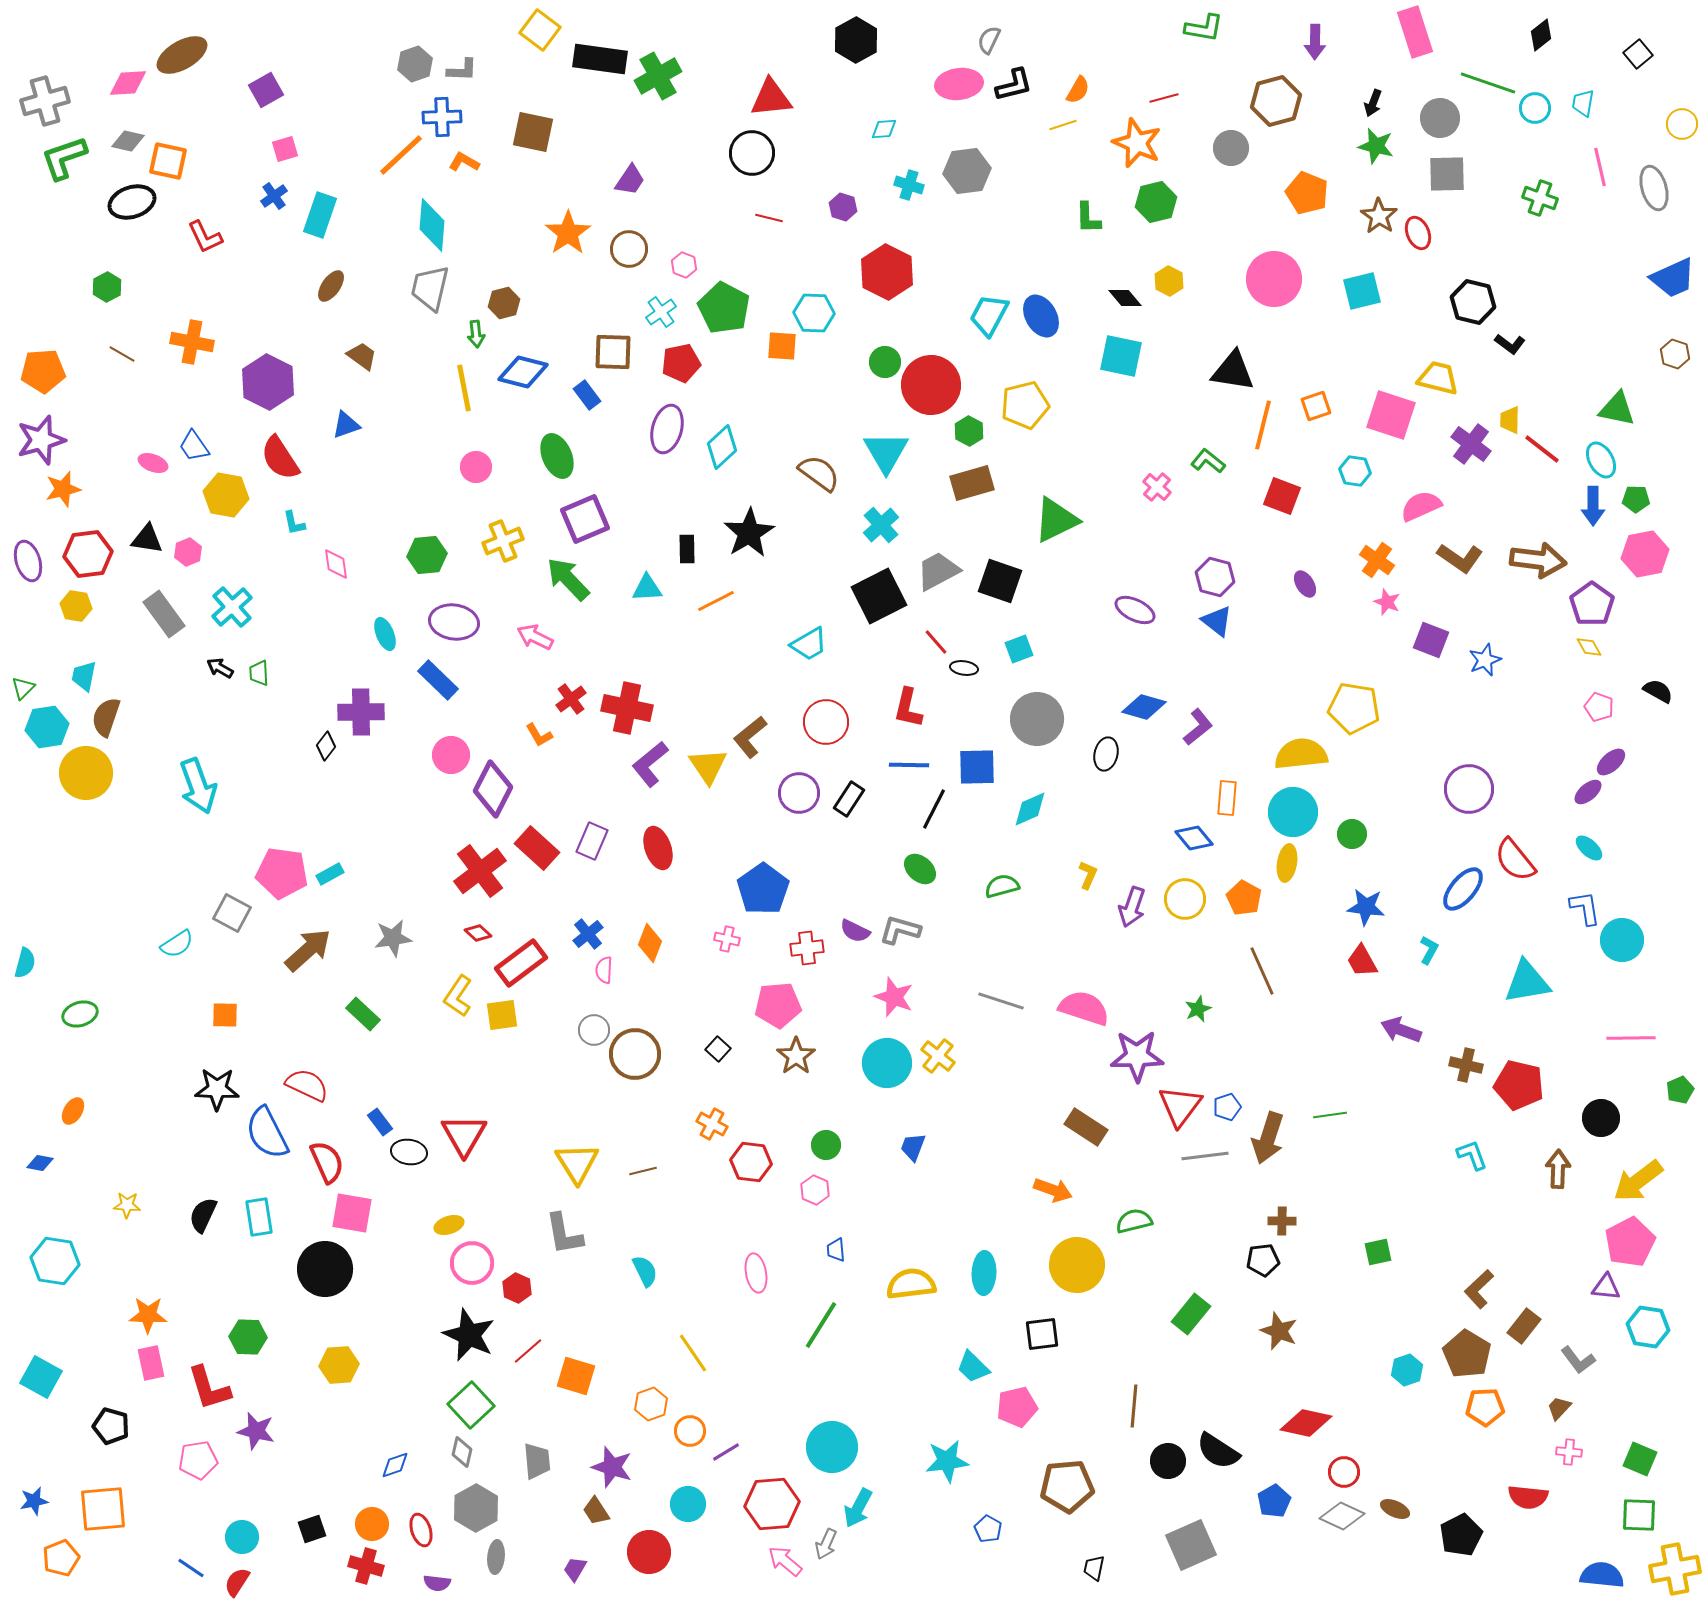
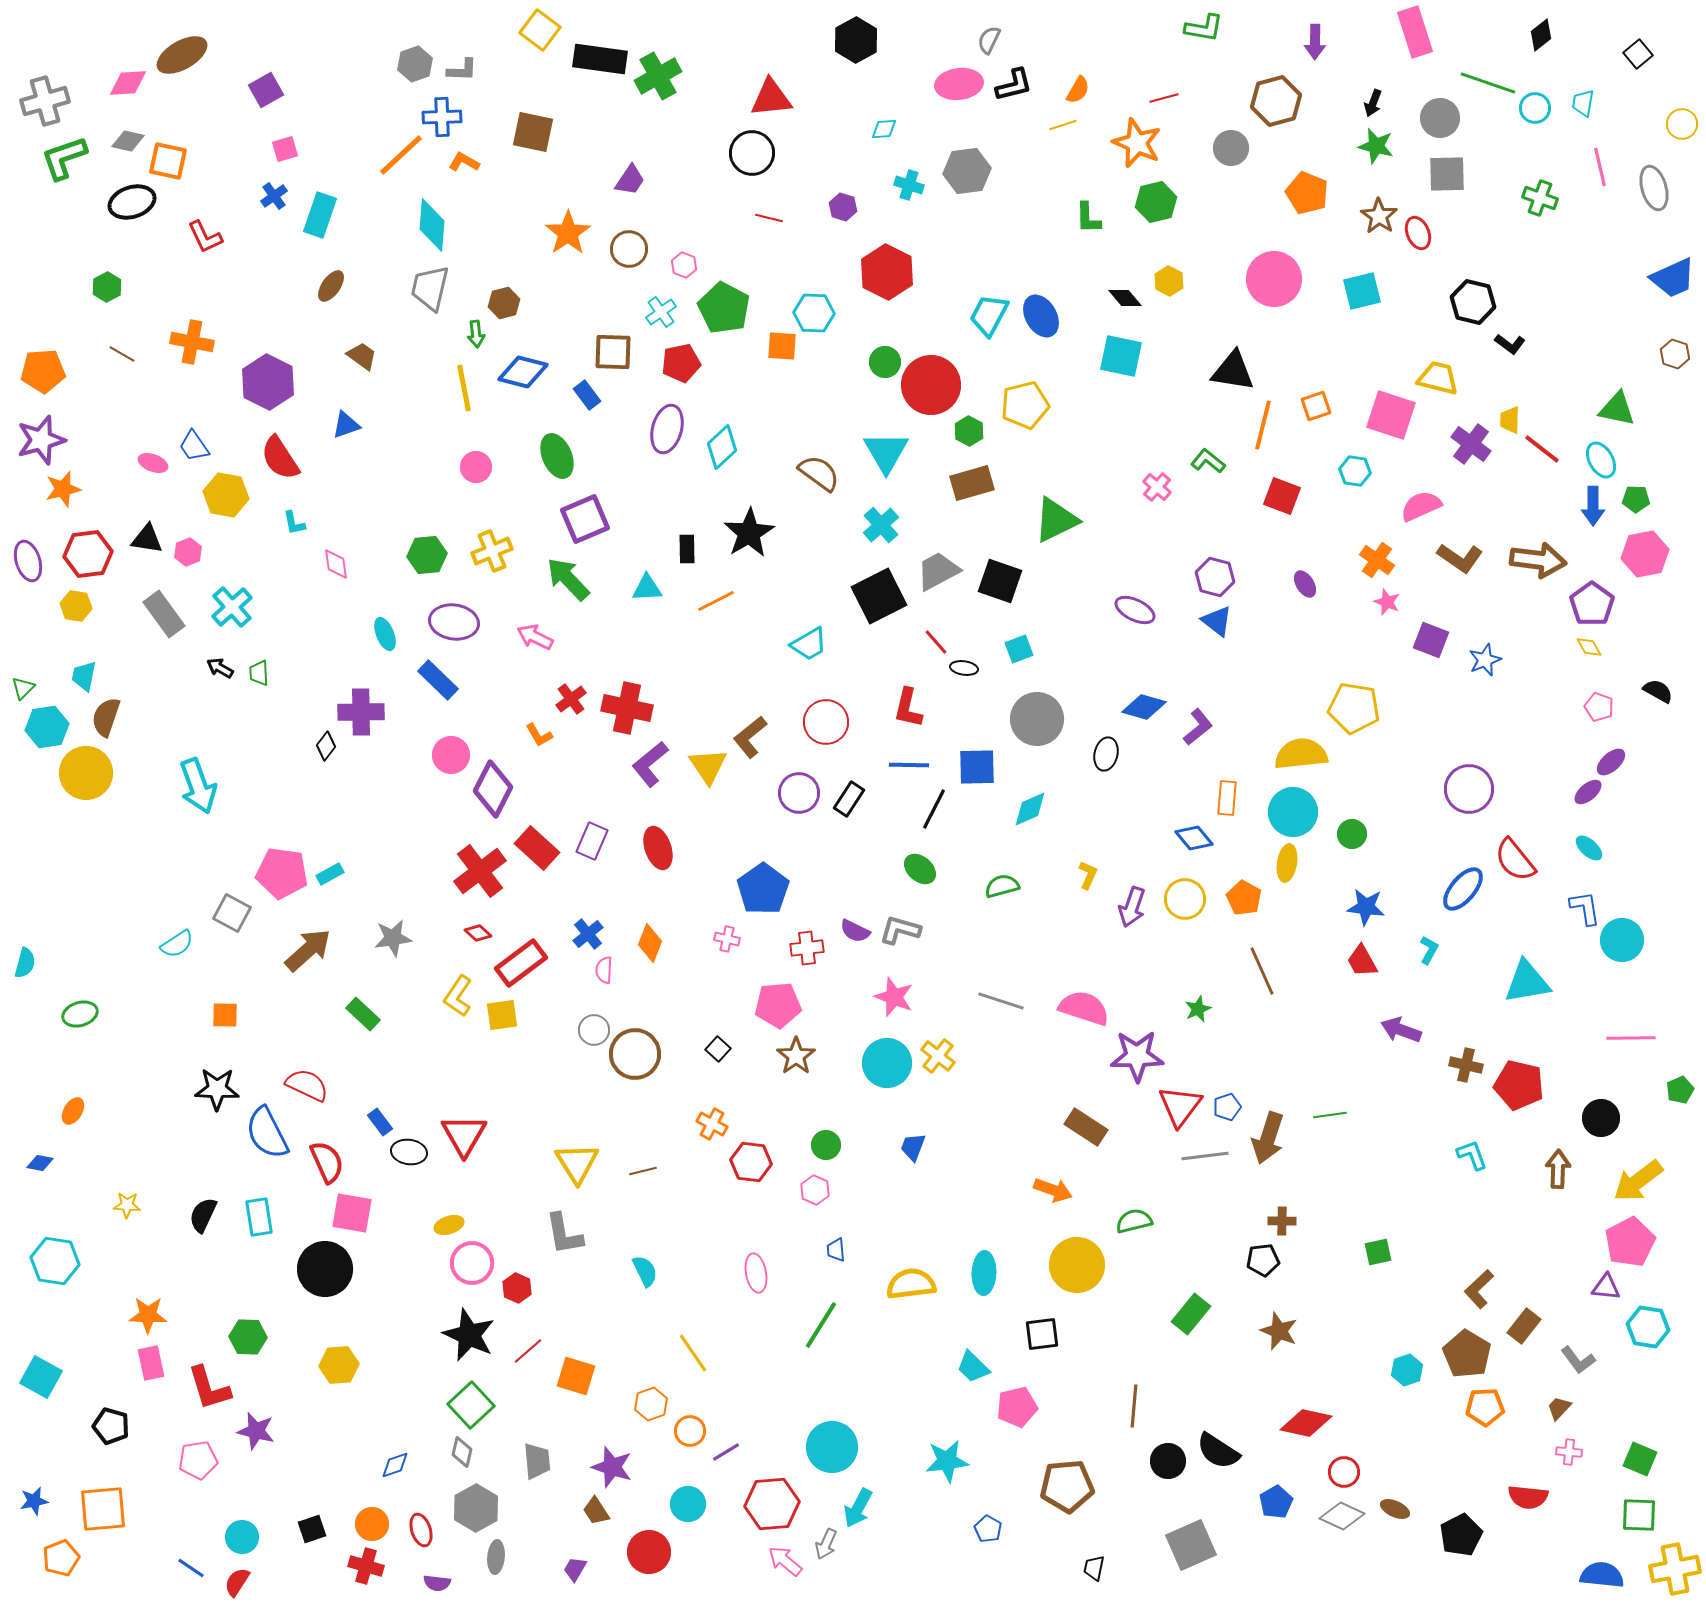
yellow cross at (503, 541): moved 11 px left, 10 px down
blue pentagon at (1274, 1501): moved 2 px right, 1 px down
